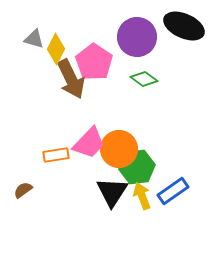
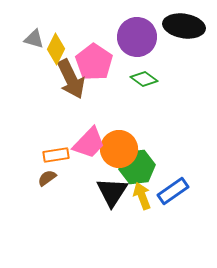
black ellipse: rotated 15 degrees counterclockwise
brown semicircle: moved 24 px right, 12 px up
